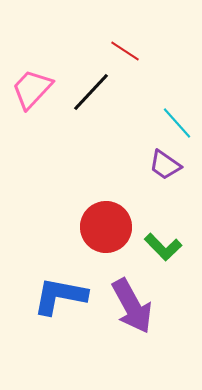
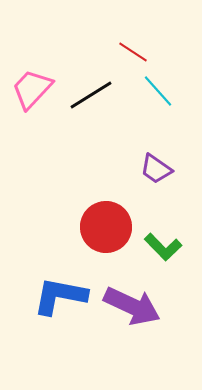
red line: moved 8 px right, 1 px down
black line: moved 3 px down; rotated 15 degrees clockwise
cyan line: moved 19 px left, 32 px up
purple trapezoid: moved 9 px left, 4 px down
purple arrow: rotated 36 degrees counterclockwise
